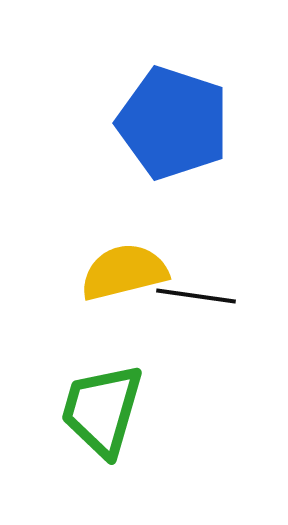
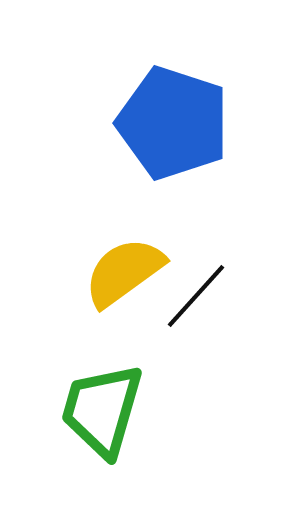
yellow semicircle: rotated 22 degrees counterclockwise
black line: rotated 56 degrees counterclockwise
